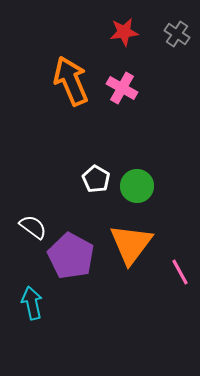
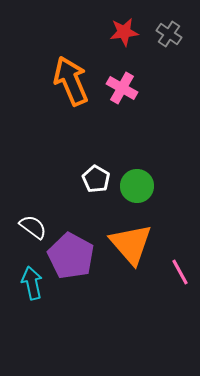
gray cross: moved 8 px left
orange triangle: rotated 18 degrees counterclockwise
cyan arrow: moved 20 px up
